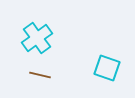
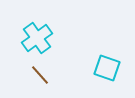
brown line: rotated 35 degrees clockwise
